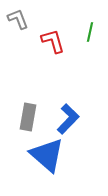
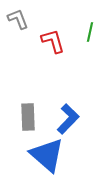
gray rectangle: rotated 12 degrees counterclockwise
